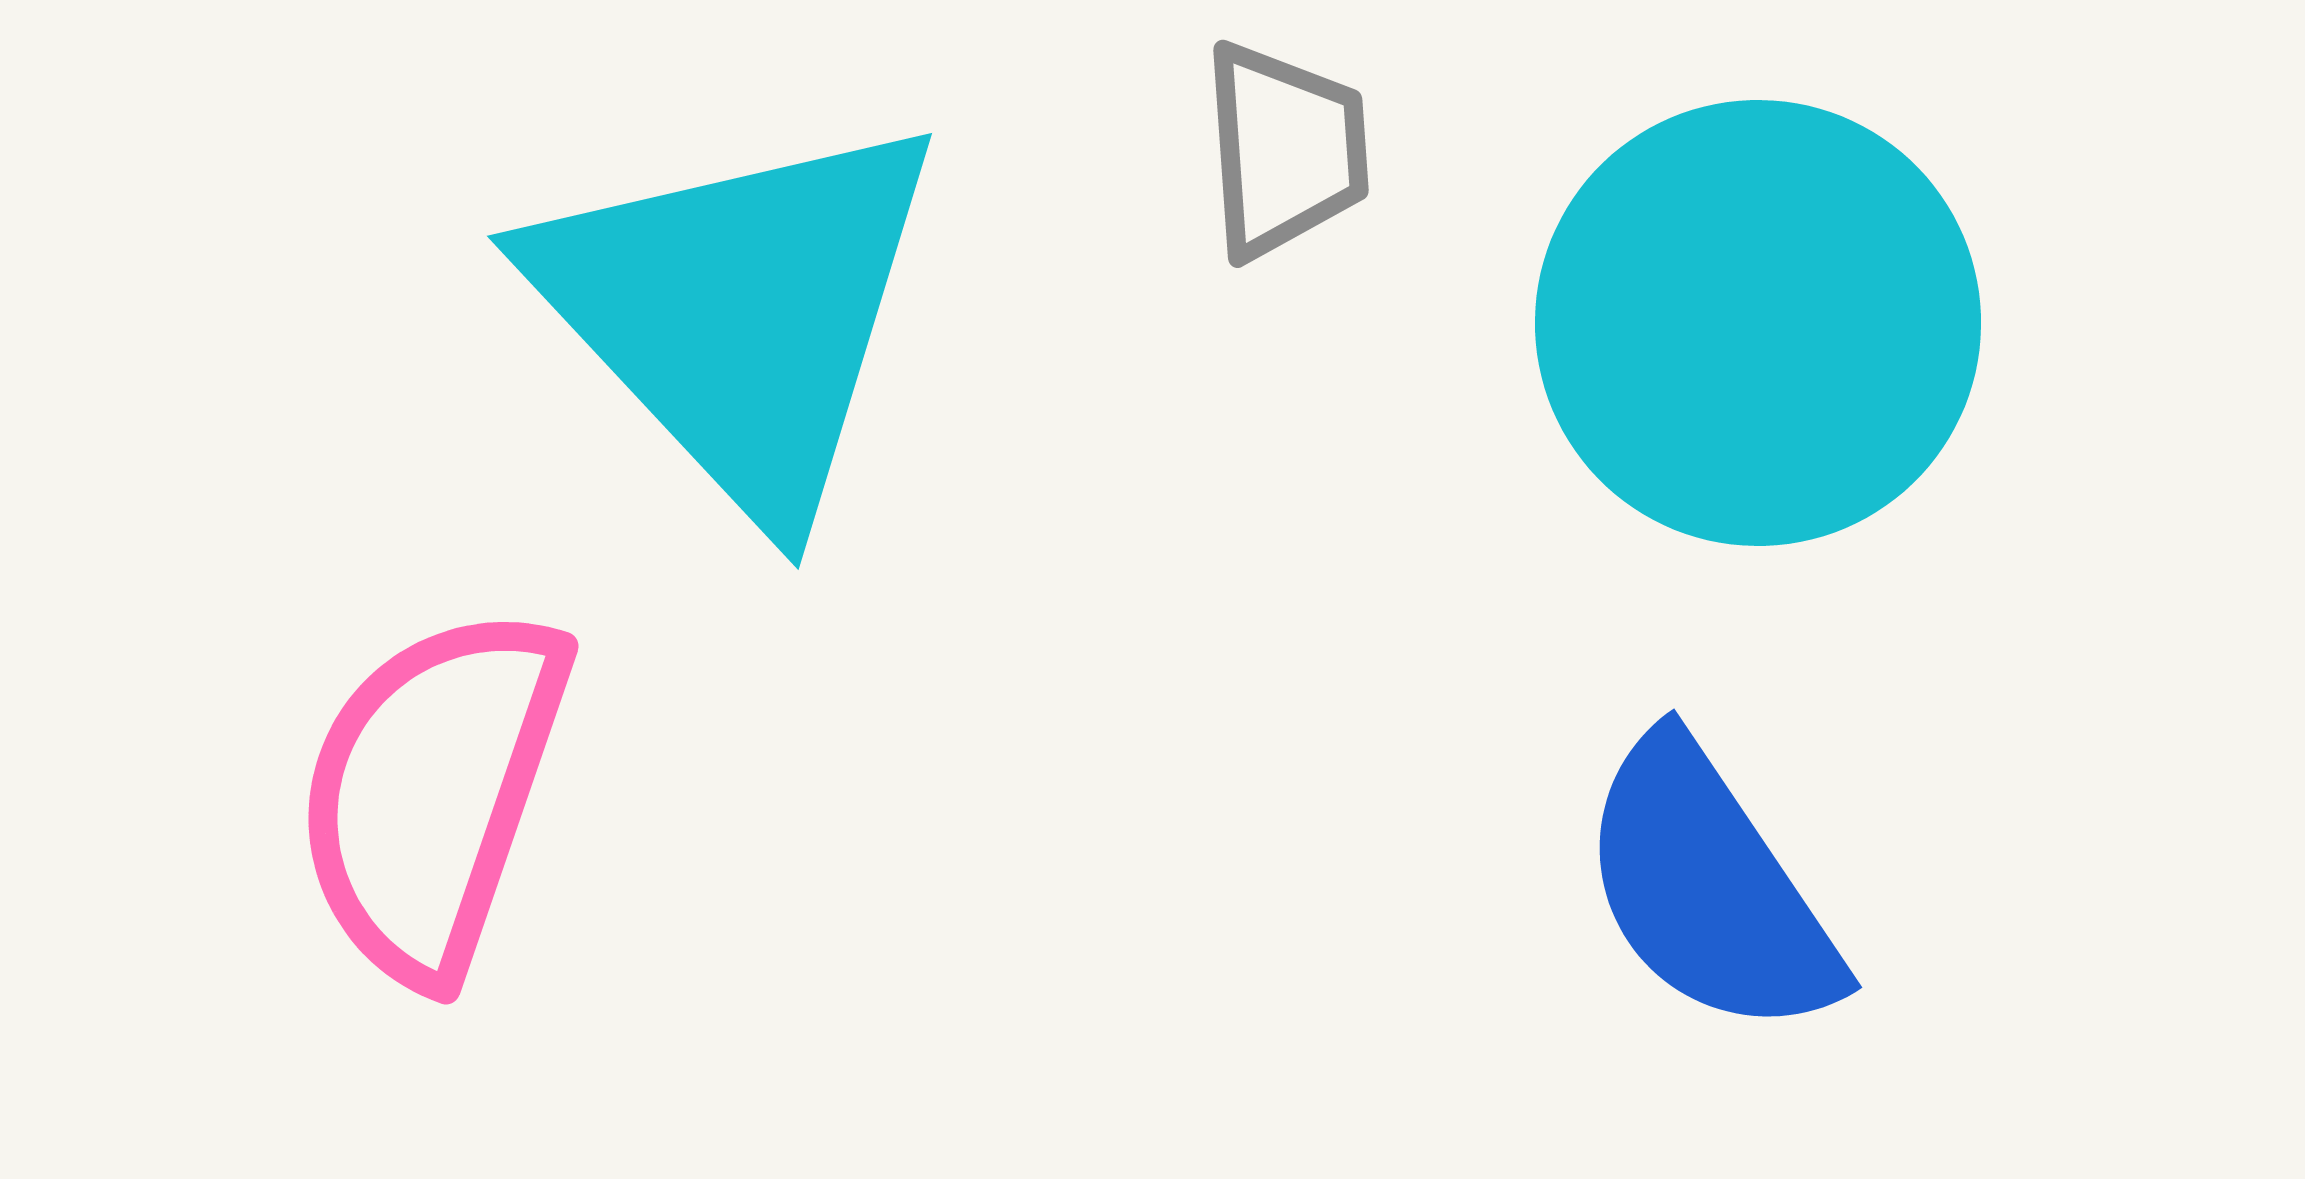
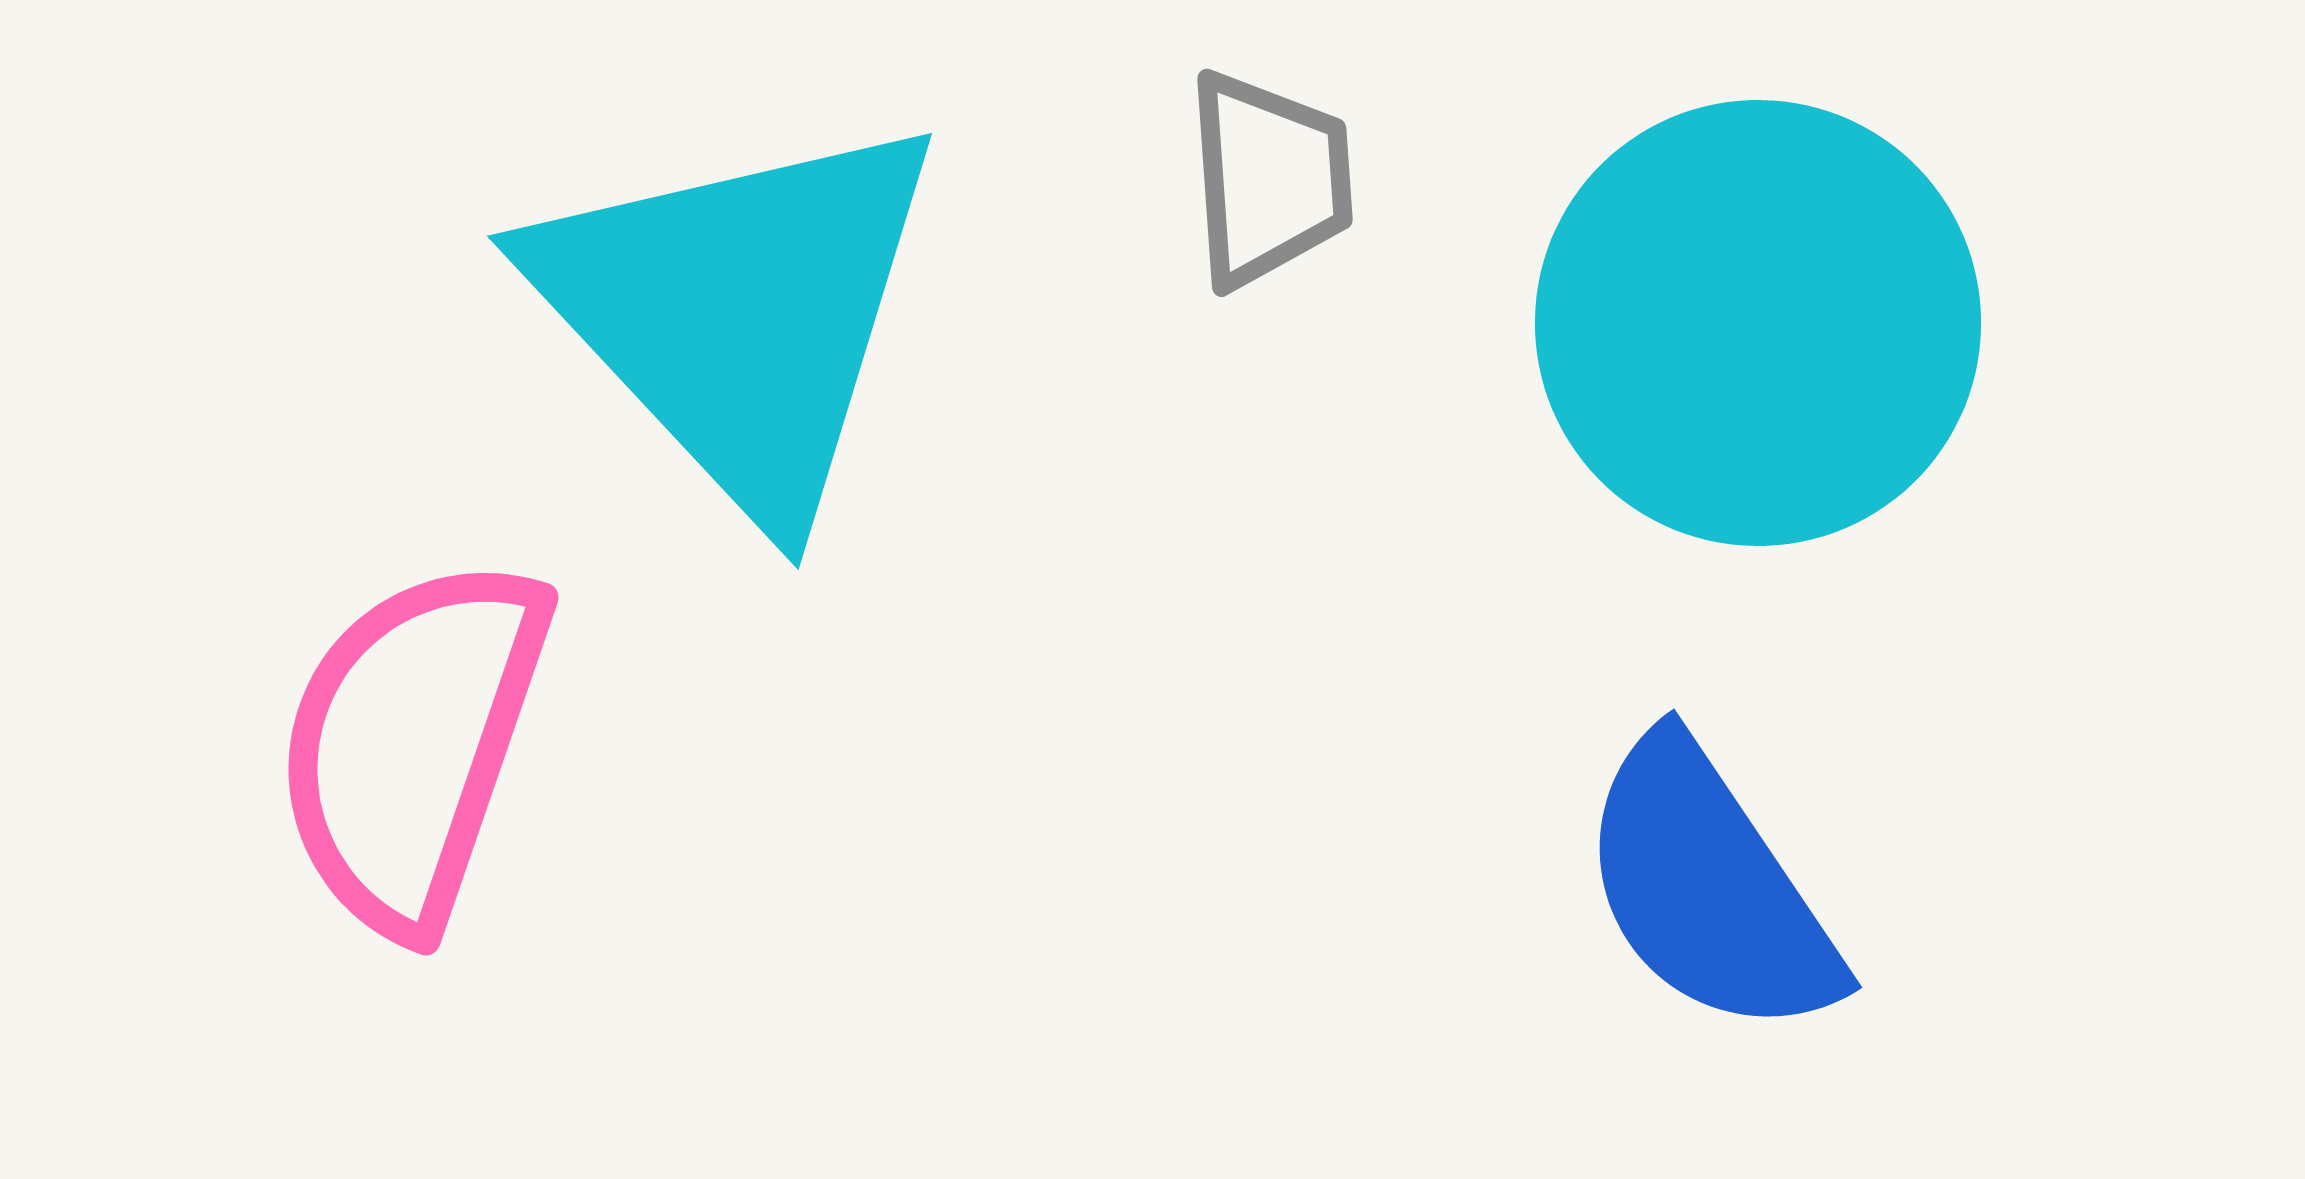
gray trapezoid: moved 16 px left, 29 px down
pink semicircle: moved 20 px left, 49 px up
